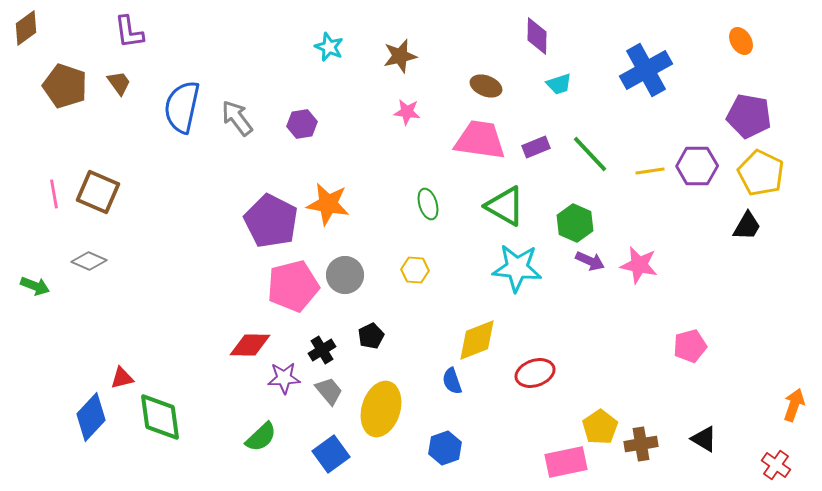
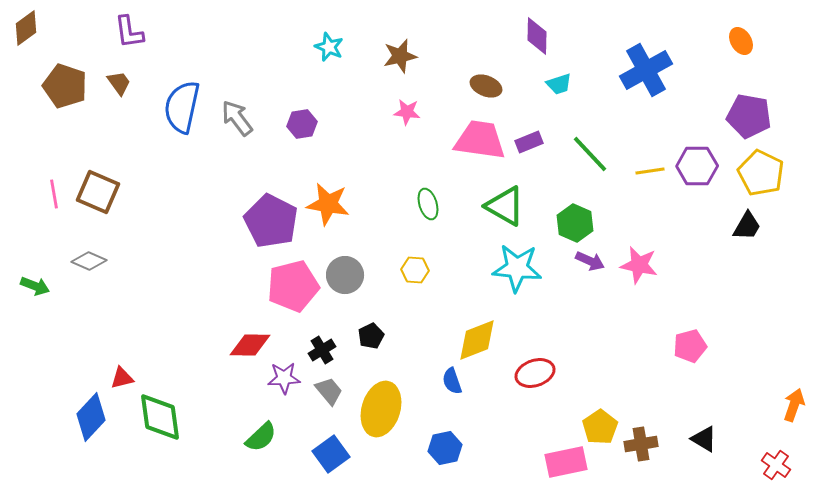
purple rectangle at (536, 147): moved 7 px left, 5 px up
blue hexagon at (445, 448): rotated 8 degrees clockwise
